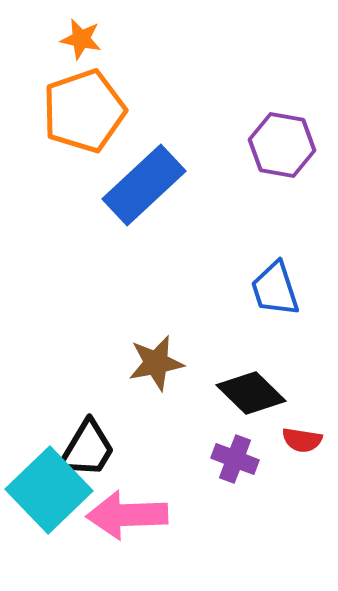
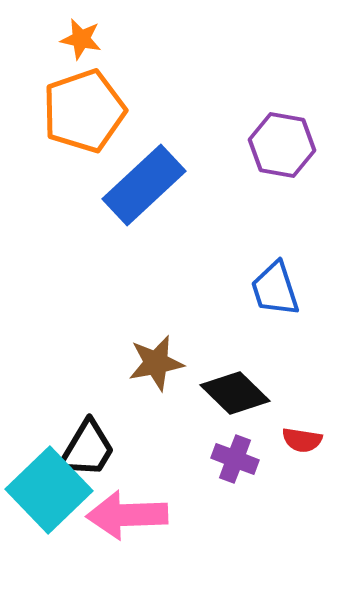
black diamond: moved 16 px left
